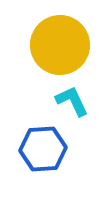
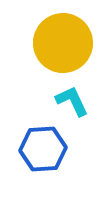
yellow circle: moved 3 px right, 2 px up
